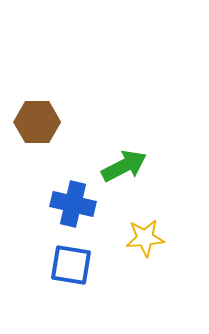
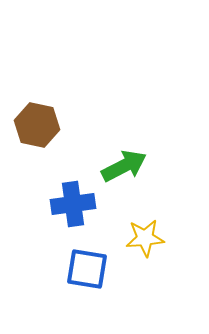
brown hexagon: moved 3 px down; rotated 12 degrees clockwise
blue cross: rotated 21 degrees counterclockwise
blue square: moved 16 px right, 4 px down
